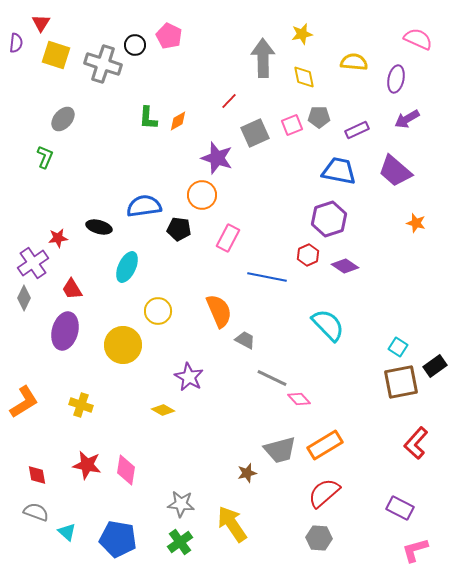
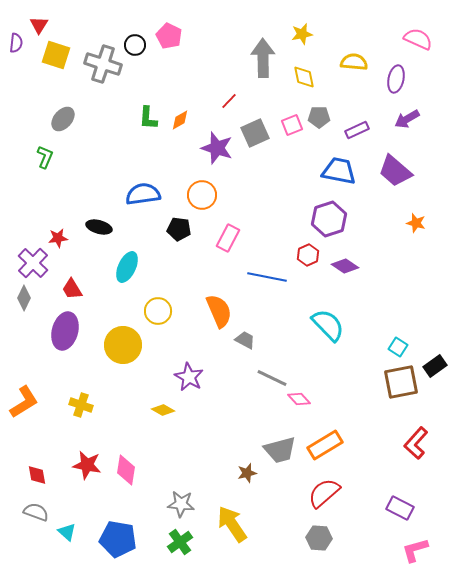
red triangle at (41, 23): moved 2 px left, 2 px down
orange diamond at (178, 121): moved 2 px right, 1 px up
purple star at (217, 158): moved 10 px up
blue semicircle at (144, 206): moved 1 px left, 12 px up
purple cross at (33, 263): rotated 12 degrees counterclockwise
